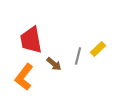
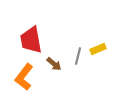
yellow rectangle: rotated 21 degrees clockwise
